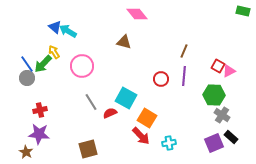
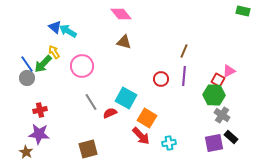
pink diamond: moved 16 px left
red square: moved 14 px down
purple square: rotated 12 degrees clockwise
